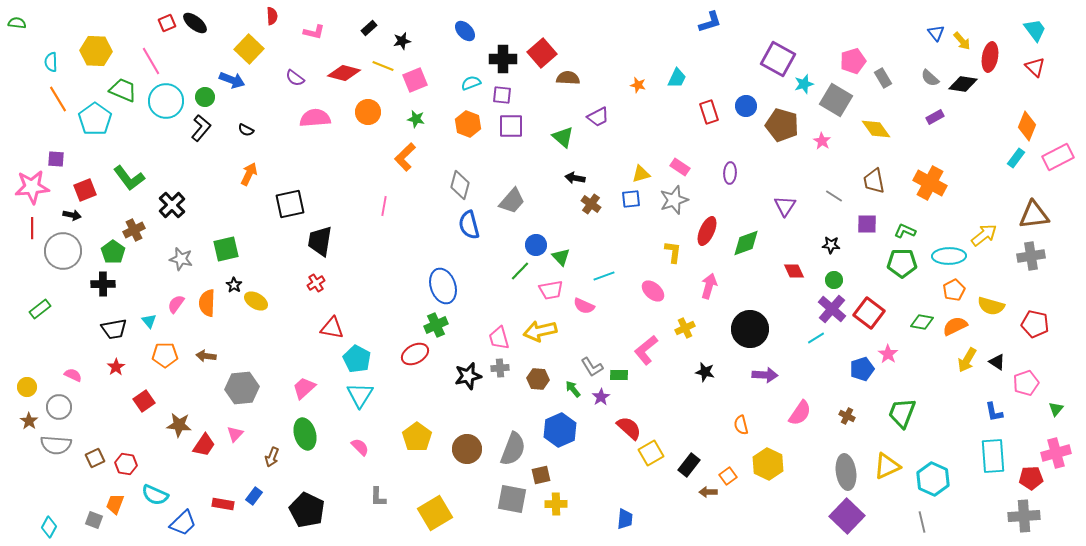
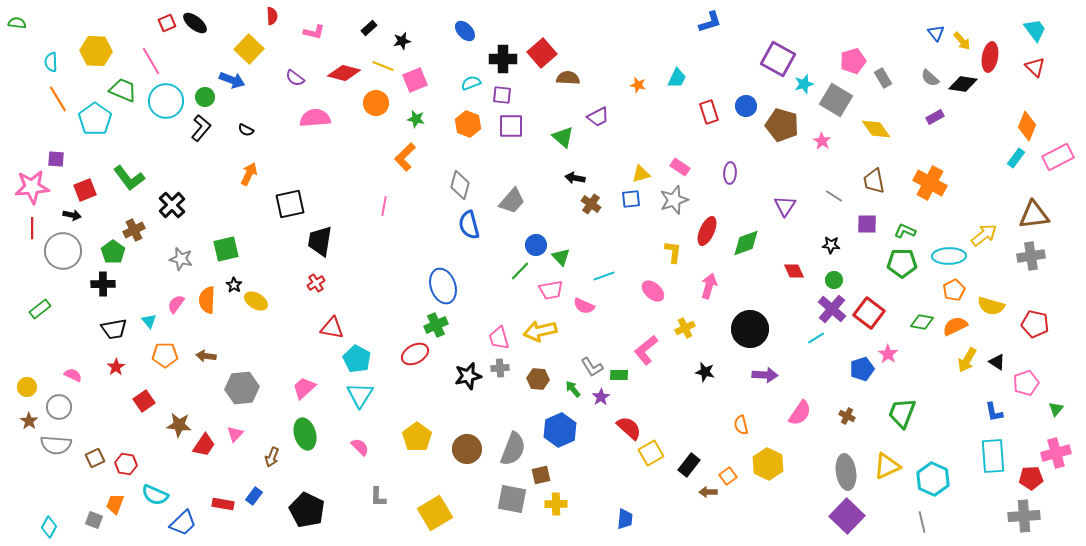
orange circle at (368, 112): moved 8 px right, 9 px up
orange semicircle at (207, 303): moved 3 px up
